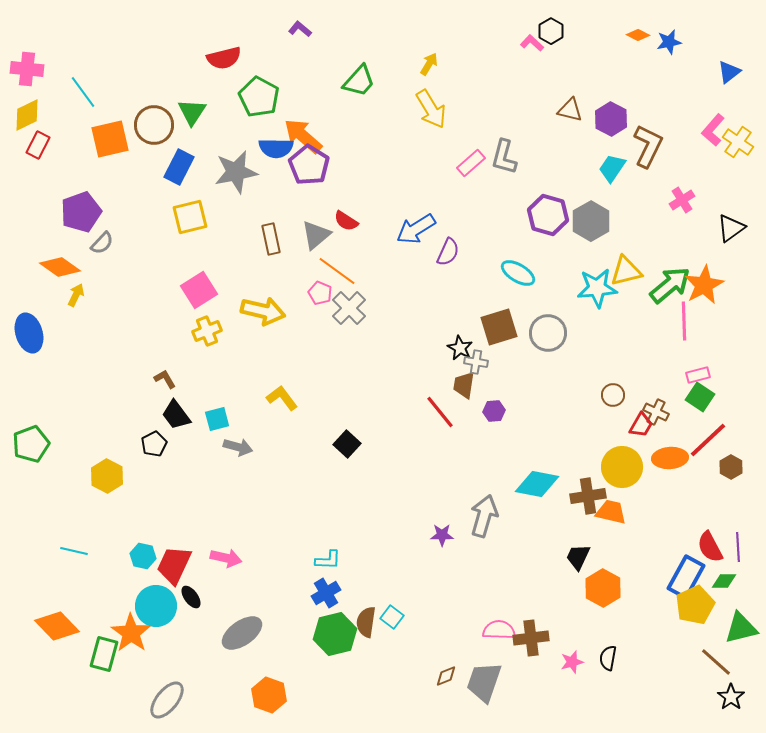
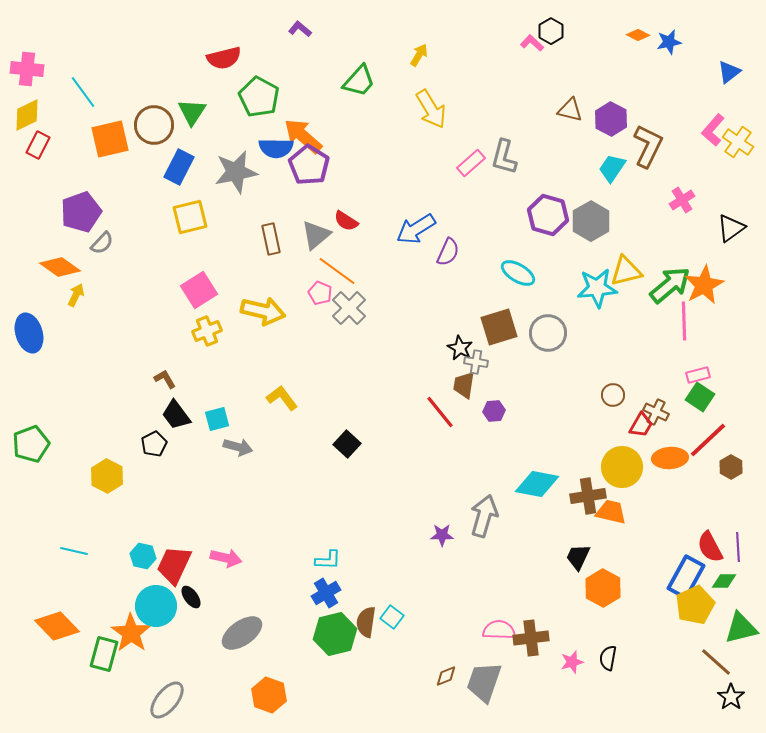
yellow arrow at (429, 64): moved 10 px left, 9 px up
